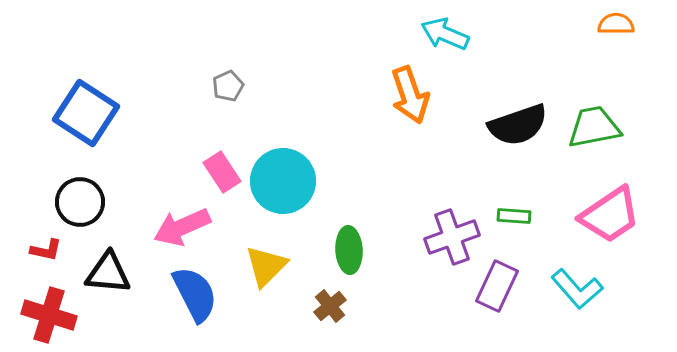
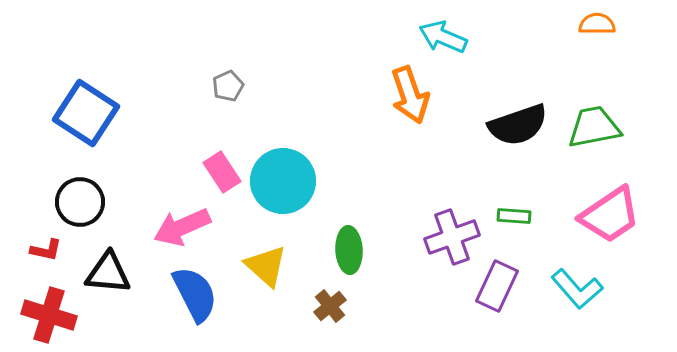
orange semicircle: moved 19 px left
cyan arrow: moved 2 px left, 3 px down
yellow triangle: rotated 33 degrees counterclockwise
